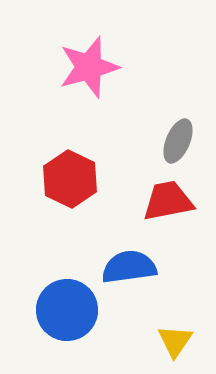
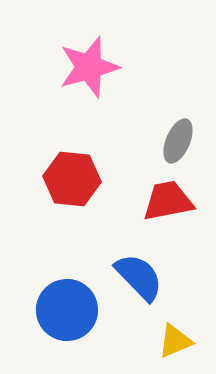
red hexagon: moved 2 px right; rotated 20 degrees counterclockwise
blue semicircle: moved 10 px right, 10 px down; rotated 54 degrees clockwise
yellow triangle: rotated 33 degrees clockwise
